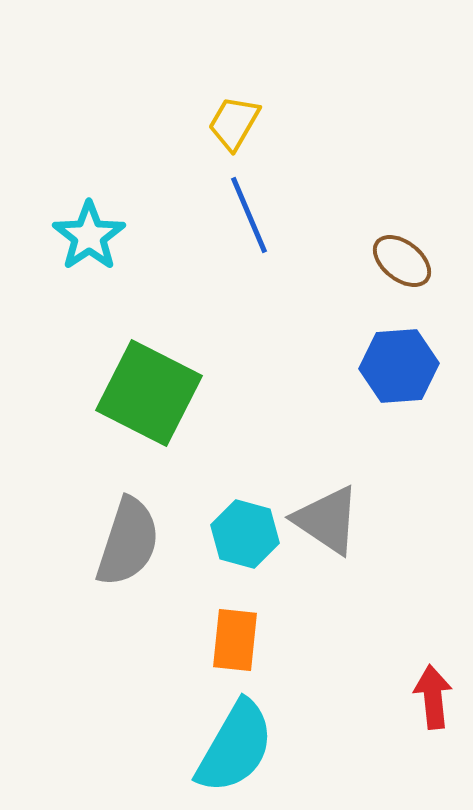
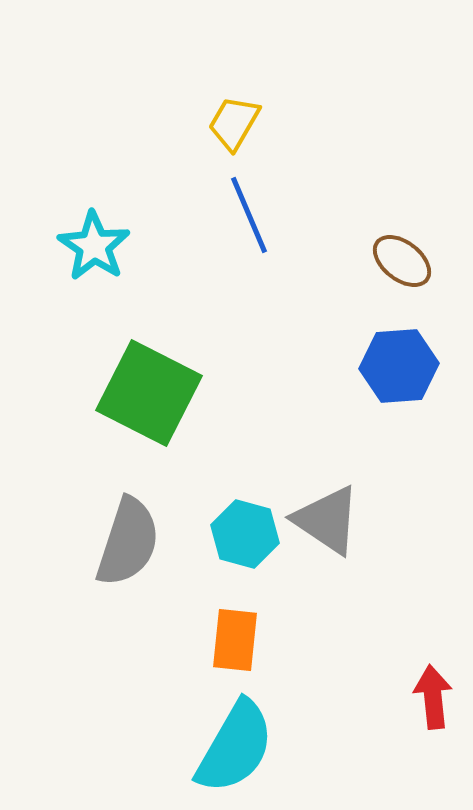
cyan star: moved 5 px right, 10 px down; rotated 4 degrees counterclockwise
